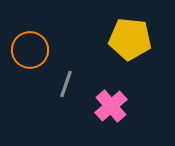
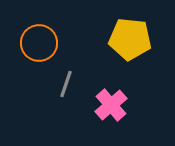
orange circle: moved 9 px right, 7 px up
pink cross: moved 1 px up
